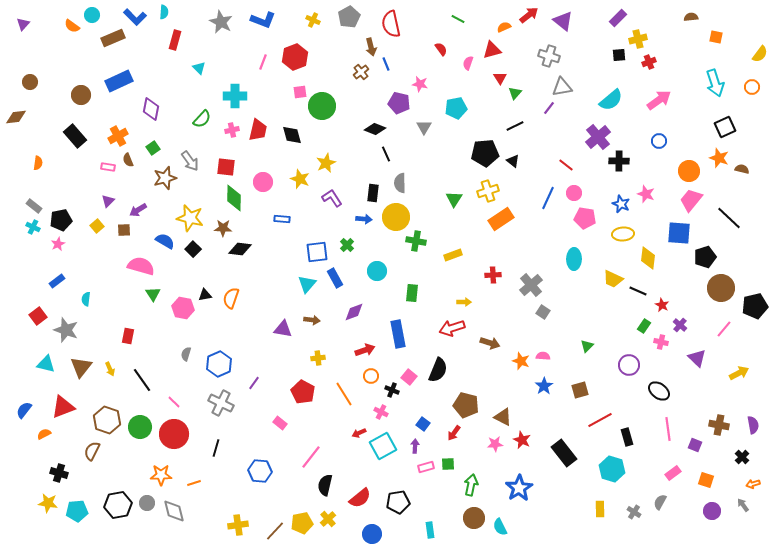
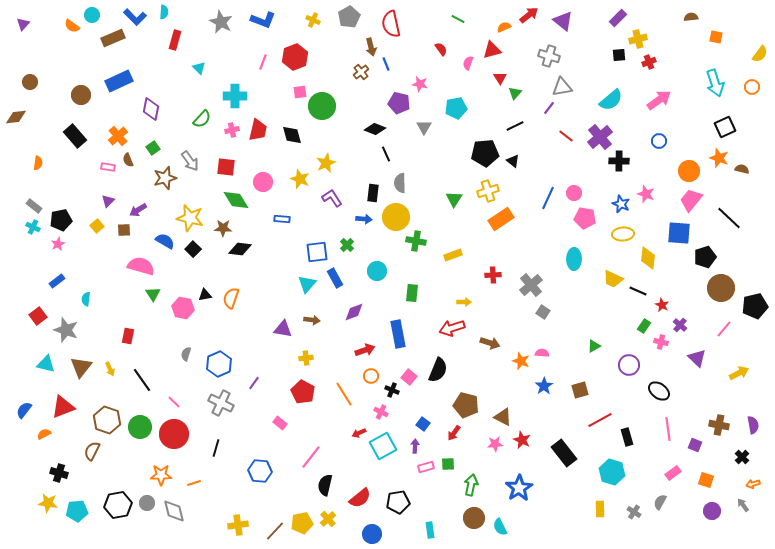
orange cross at (118, 136): rotated 12 degrees counterclockwise
purple cross at (598, 137): moved 2 px right
red line at (566, 165): moved 29 px up
green diamond at (234, 198): moved 2 px right, 2 px down; rotated 32 degrees counterclockwise
green triangle at (587, 346): moved 7 px right; rotated 16 degrees clockwise
pink semicircle at (543, 356): moved 1 px left, 3 px up
yellow cross at (318, 358): moved 12 px left
cyan hexagon at (612, 469): moved 3 px down
